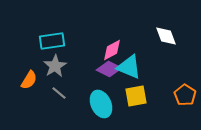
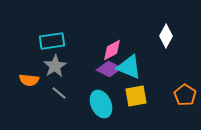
white diamond: rotated 50 degrees clockwise
orange semicircle: rotated 66 degrees clockwise
